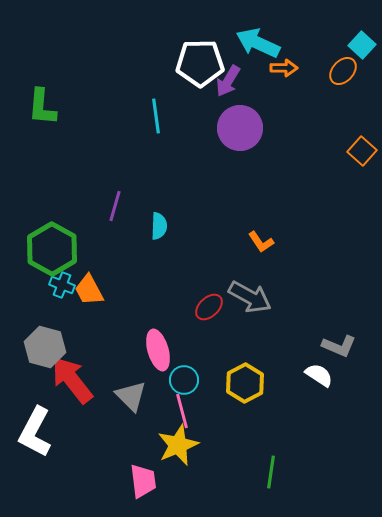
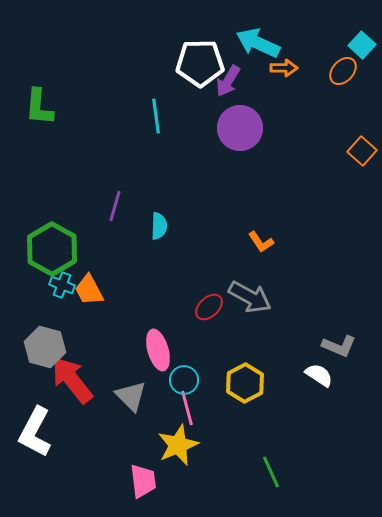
green L-shape: moved 3 px left
pink line: moved 5 px right, 3 px up
green line: rotated 32 degrees counterclockwise
